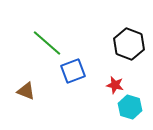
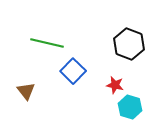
green line: rotated 28 degrees counterclockwise
blue square: rotated 25 degrees counterclockwise
brown triangle: rotated 30 degrees clockwise
